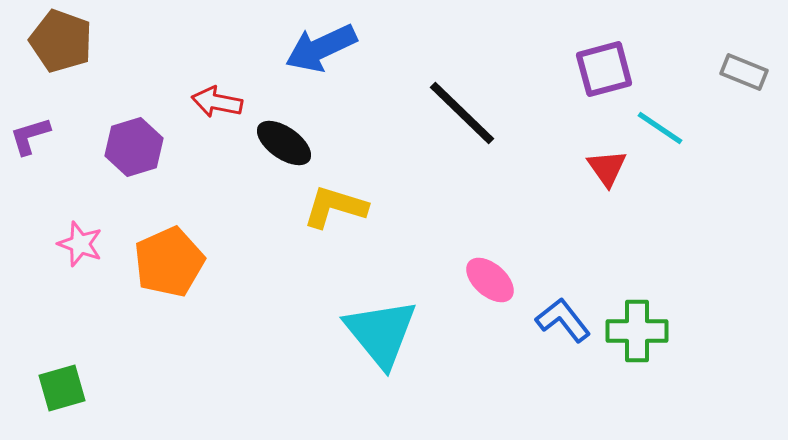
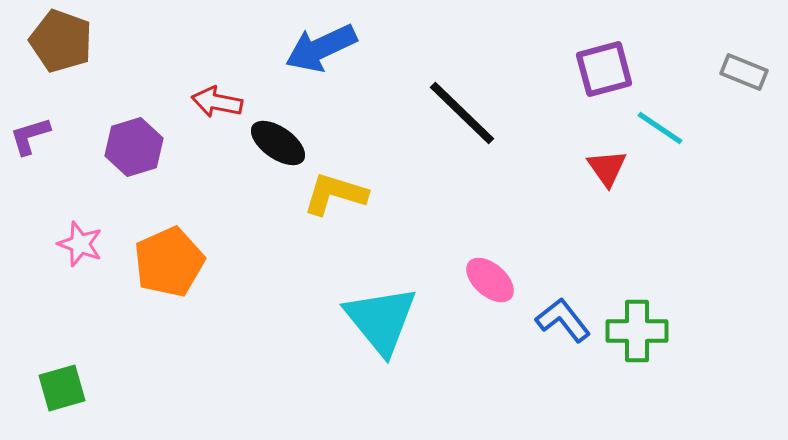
black ellipse: moved 6 px left
yellow L-shape: moved 13 px up
cyan triangle: moved 13 px up
